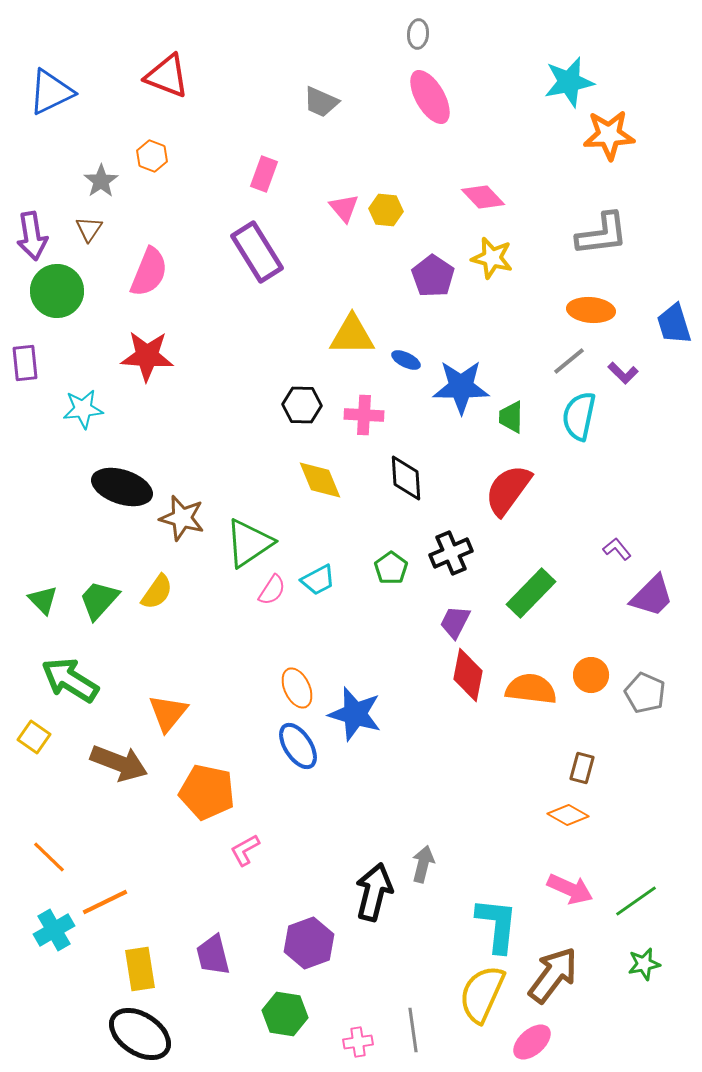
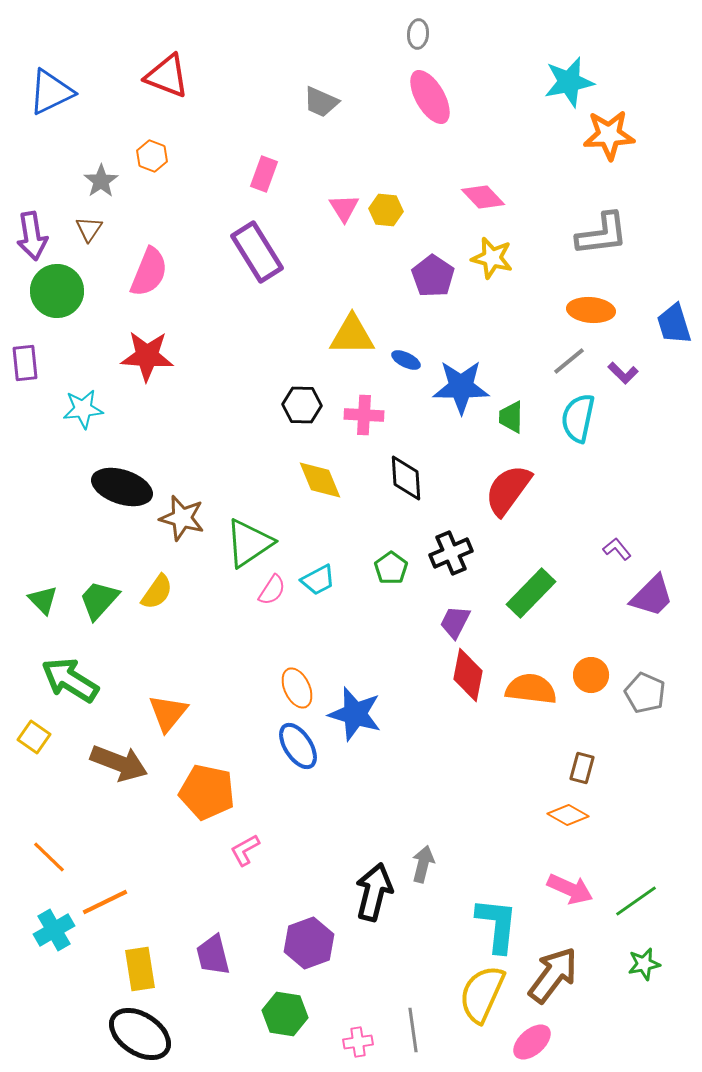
pink triangle at (344, 208): rotated 8 degrees clockwise
cyan semicircle at (579, 416): moved 1 px left, 2 px down
